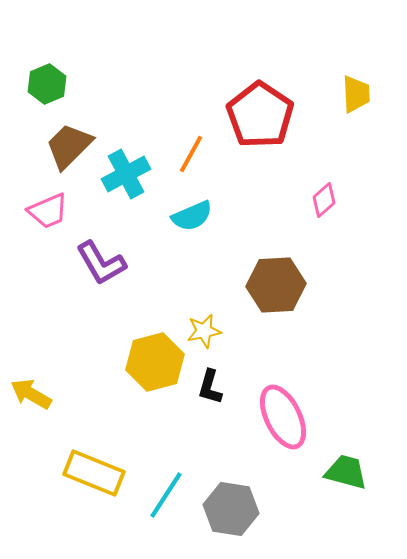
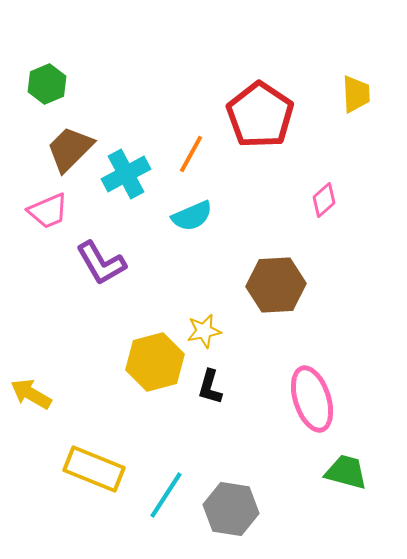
brown trapezoid: moved 1 px right, 3 px down
pink ellipse: moved 29 px right, 18 px up; rotated 8 degrees clockwise
yellow rectangle: moved 4 px up
